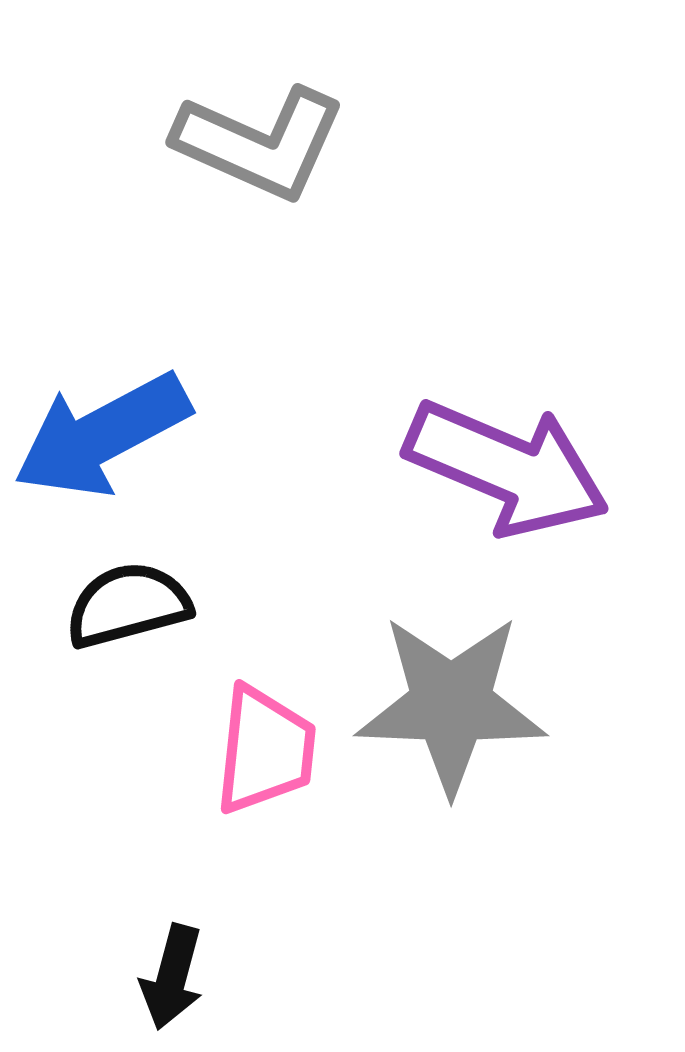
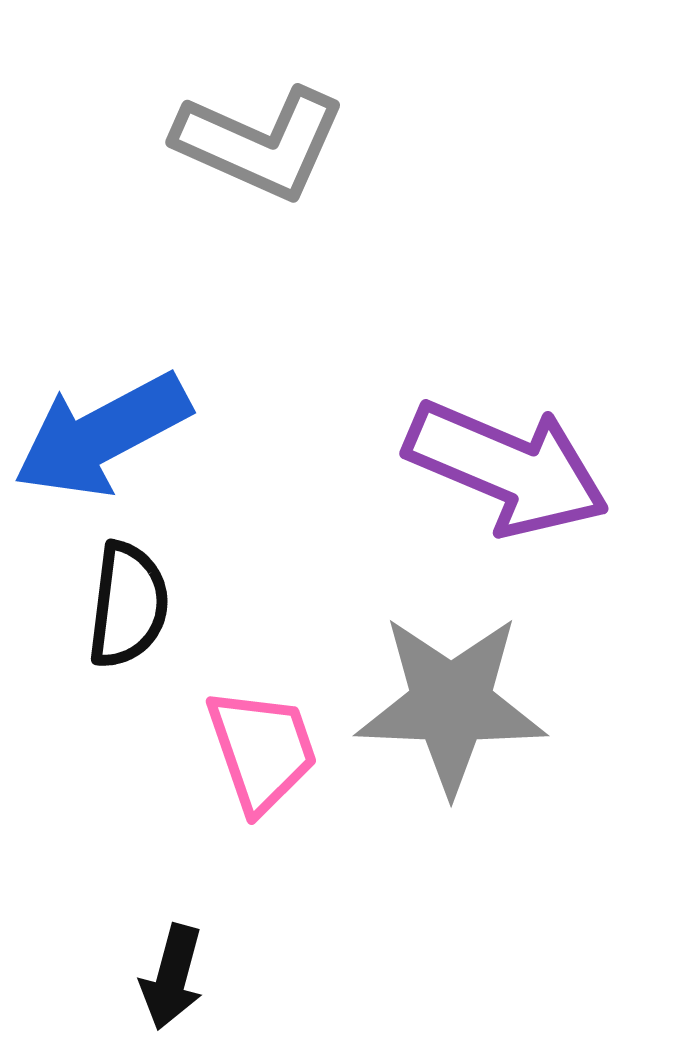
black semicircle: rotated 112 degrees clockwise
pink trapezoid: moved 3 px left; rotated 25 degrees counterclockwise
